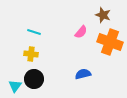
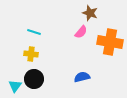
brown star: moved 13 px left, 2 px up
orange cross: rotated 10 degrees counterclockwise
blue semicircle: moved 1 px left, 3 px down
